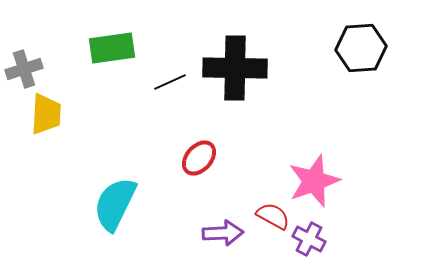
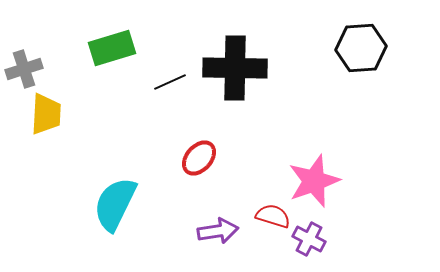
green rectangle: rotated 9 degrees counterclockwise
red semicircle: rotated 12 degrees counterclockwise
purple arrow: moved 5 px left, 2 px up; rotated 6 degrees counterclockwise
